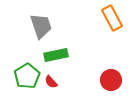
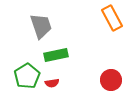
red semicircle: moved 1 px right, 1 px down; rotated 56 degrees counterclockwise
